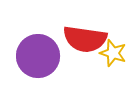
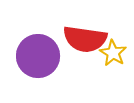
yellow star: rotated 12 degrees clockwise
